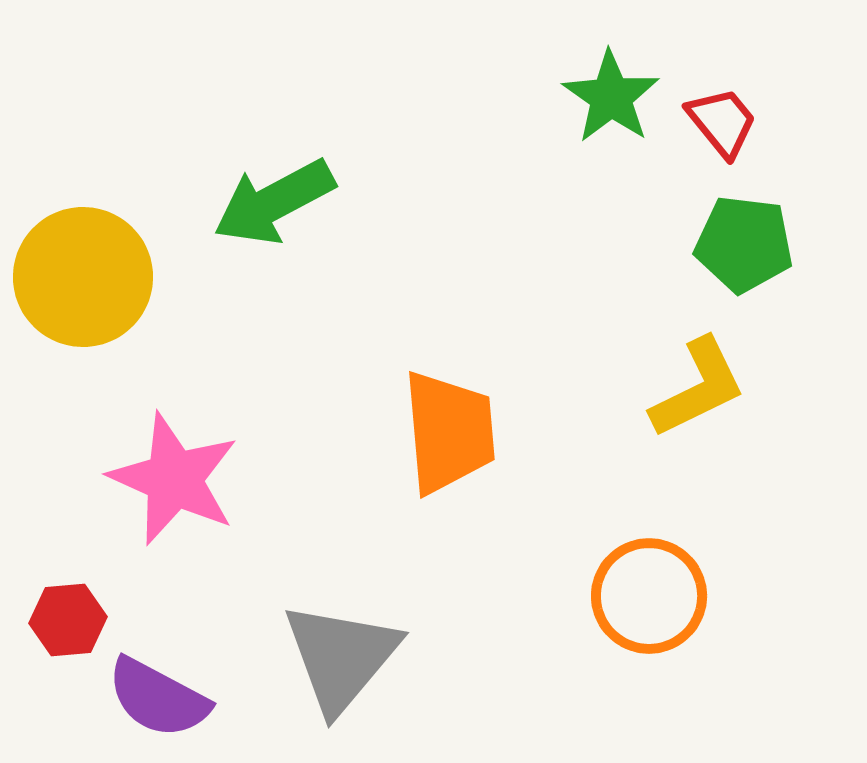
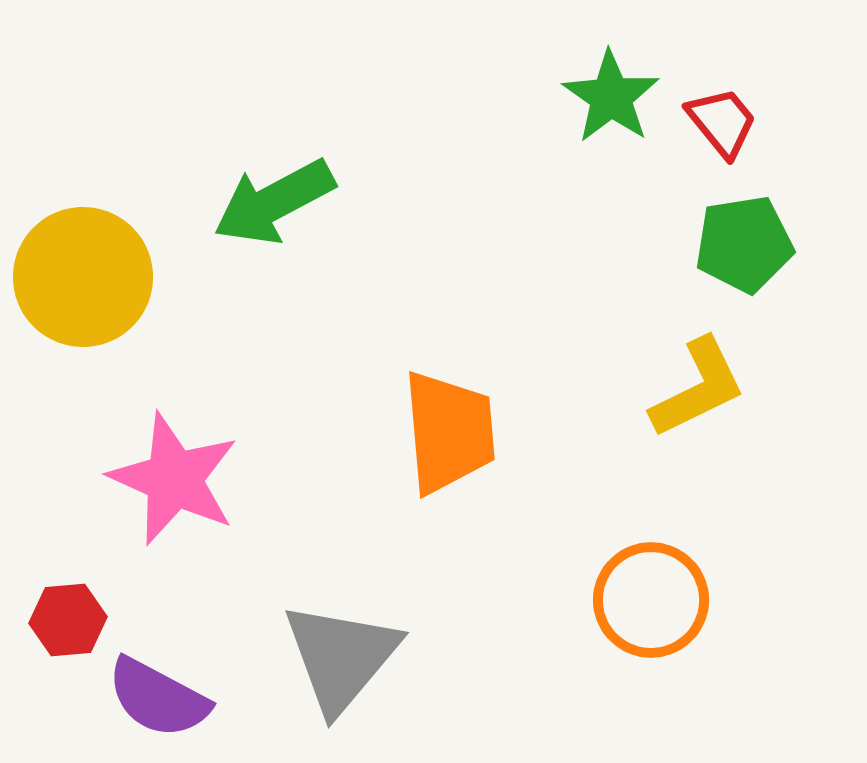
green pentagon: rotated 16 degrees counterclockwise
orange circle: moved 2 px right, 4 px down
